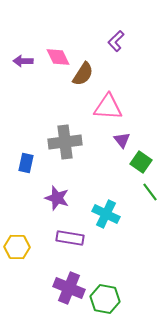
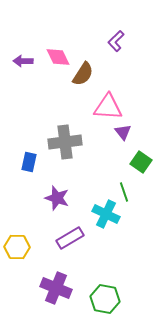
purple triangle: moved 1 px right, 8 px up
blue rectangle: moved 3 px right, 1 px up
green line: moved 26 px left; rotated 18 degrees clockwise
purple rectangle: rotated 40 degrees counterclockwise
purple cross: moved 13 px left
